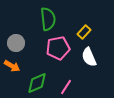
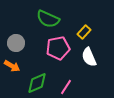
green semicircle: rotated 120 degrees clockwise
